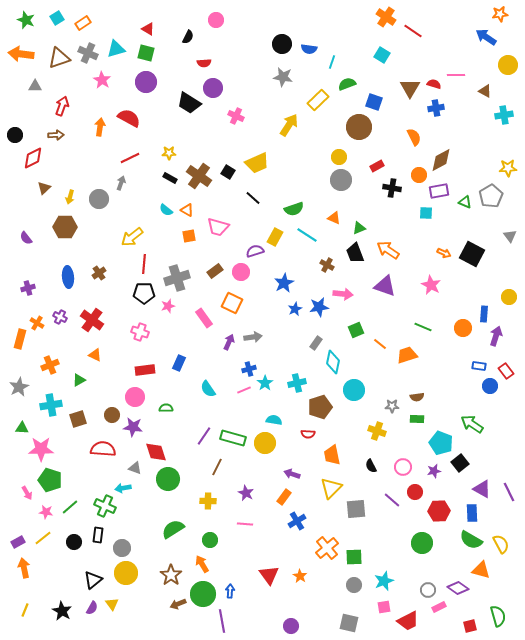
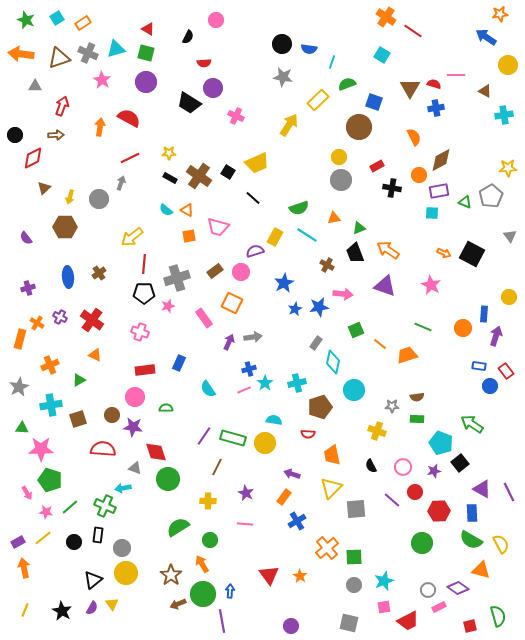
green semicircle at (294, 209): moved 5 px right, 1 px up
cyan square at (426, 213): moved 6 px right
orange triangle at (334, 218): rotated 32 degrees counterclockwise
green semicircle at (173, 529): moved 5 px right, 2 px up
